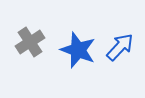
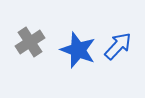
blue arrow: moved 2 px left, 1 px up
